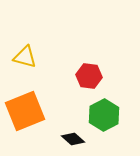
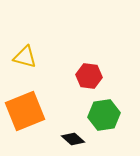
green hexagon: rotated 20 degrees clockwise
